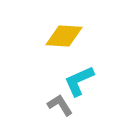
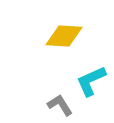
cyan L-shape: moved 12 px right
